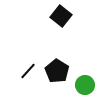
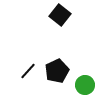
black square: moved 1 px left, 1 px up
black pentagon: rotated 15 degrees clockwise
